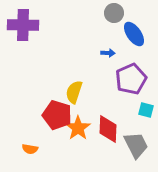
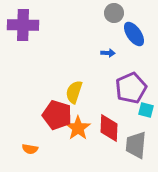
purple pentagon: moved 9 px down
red diamond: moved 1 px right, 1 px up
gray trapezoid: rotated 148 degrees counterclockwise
